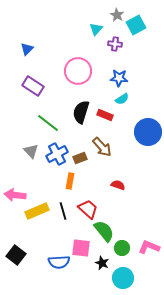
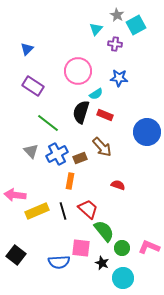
cyan semicircle: moved 26 px left, 5 px up
blue circle: moved 1 px left
